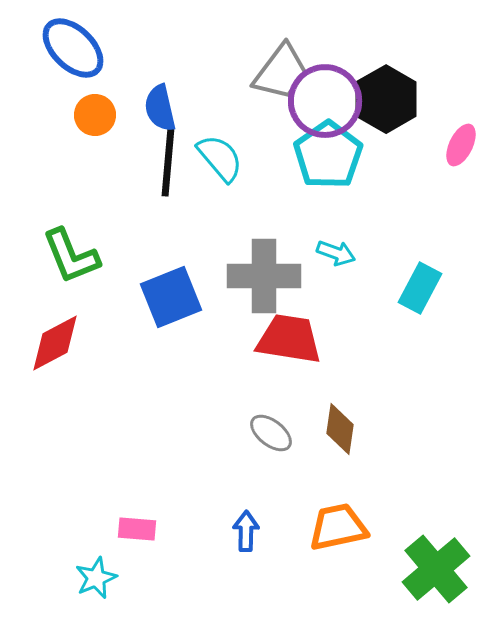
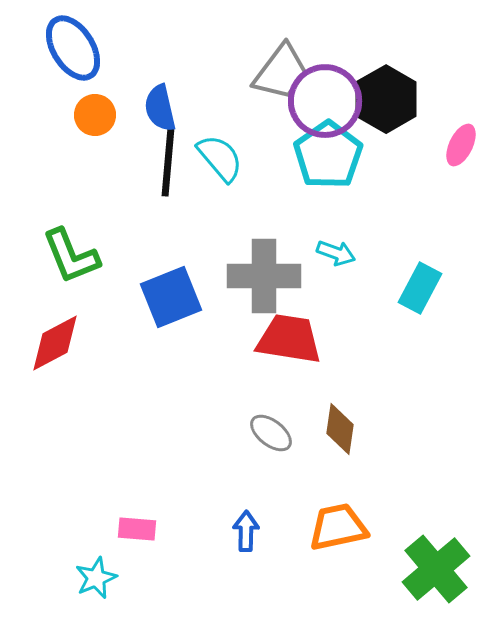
blue ellipse: rotated 14 degrees clockwise
